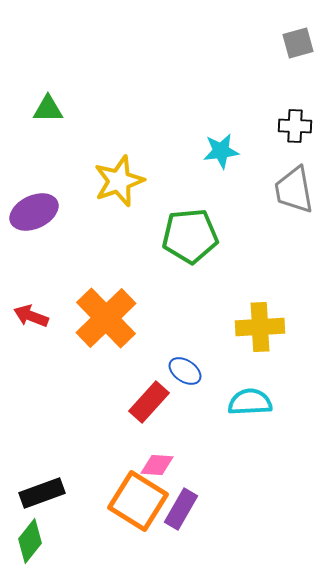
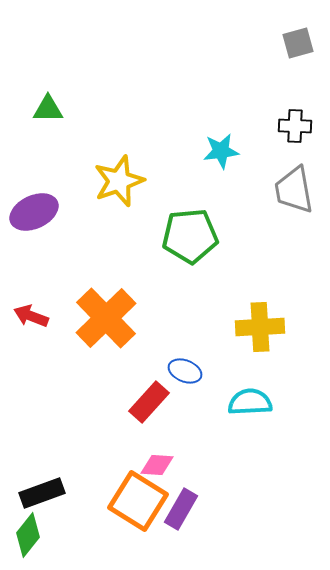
blue ellipse: rotated 12 degrees counterclockwise
green diamond: moved 2 px left, 6 px up
